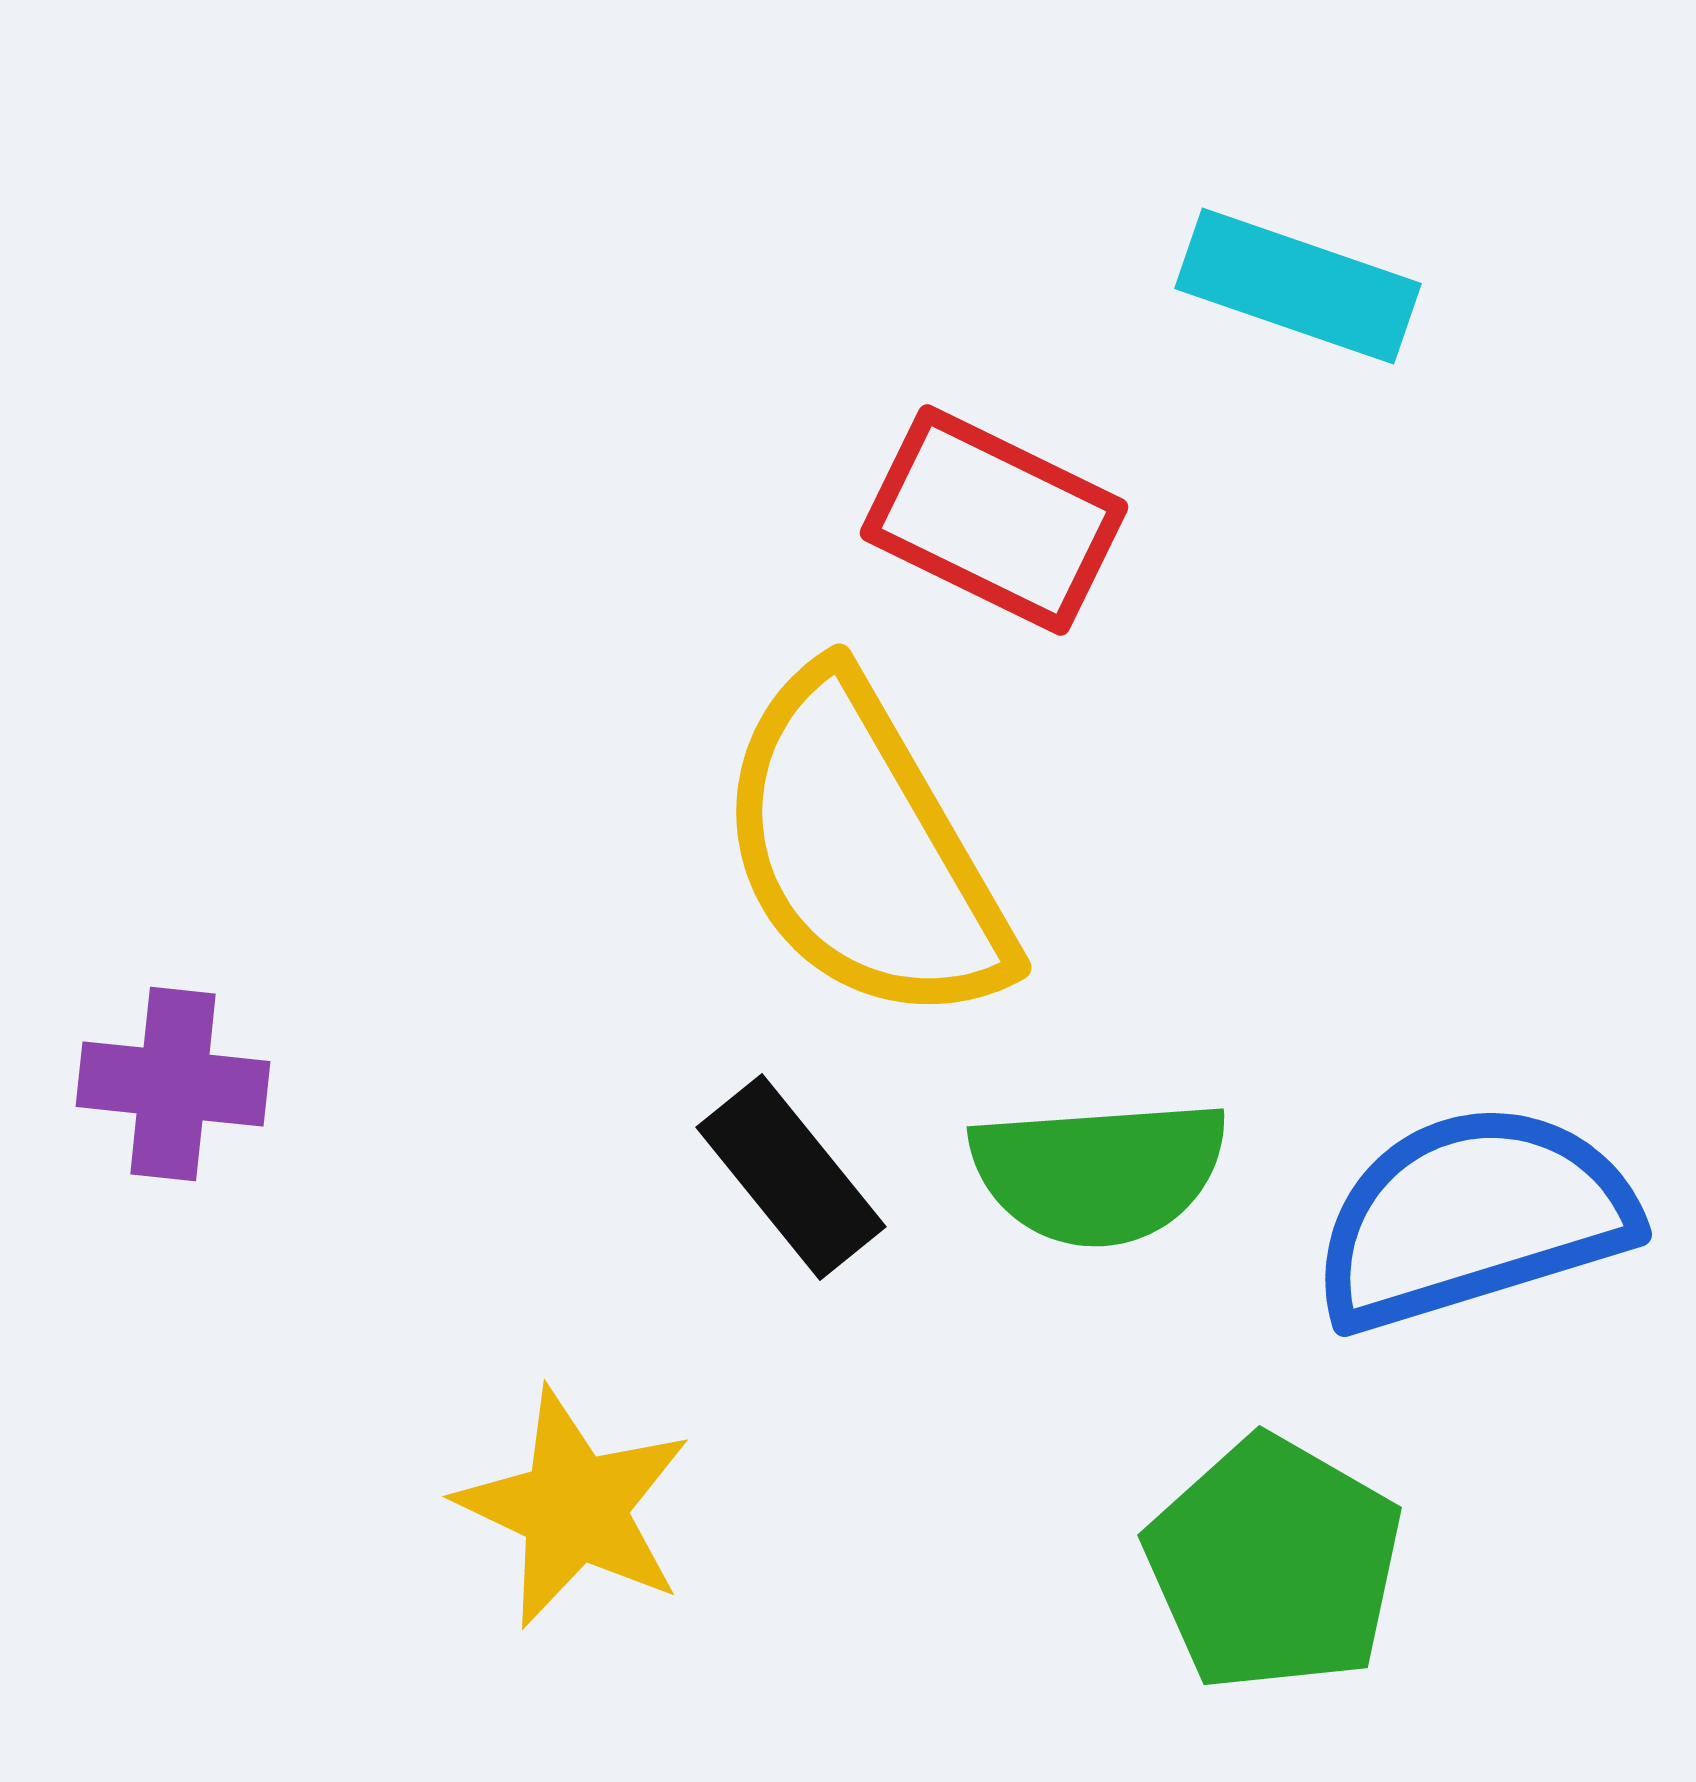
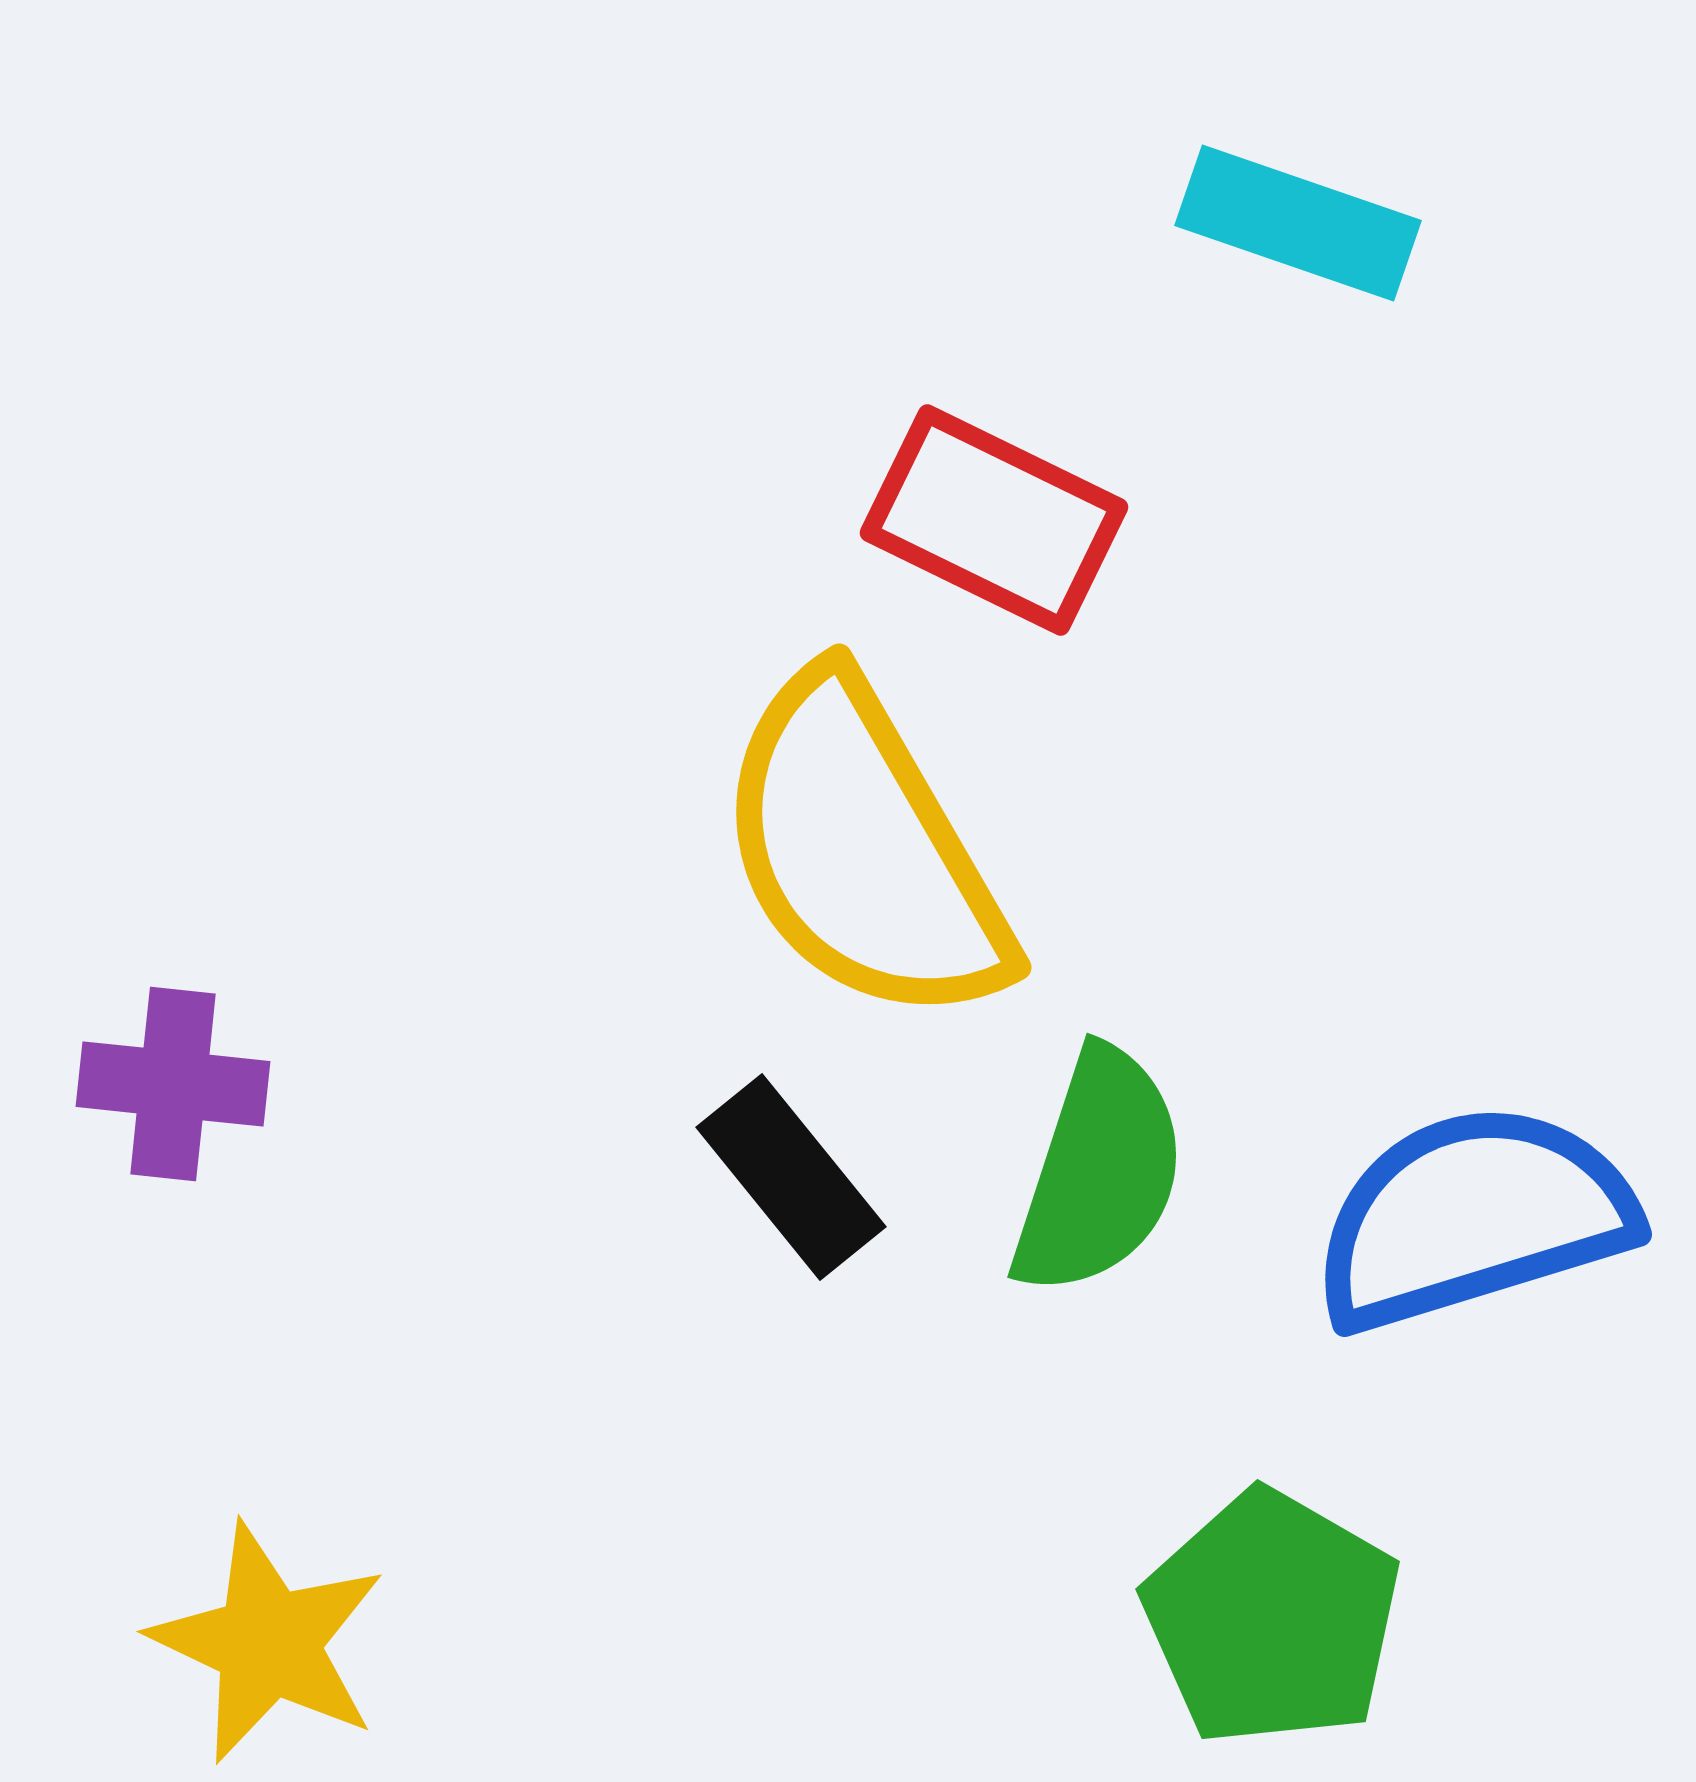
cyan rectangle: moved 63 px up
green semicircle: rotated 68 degrees counterclockwise
yellow star: moved 306 px left, 135 px down
green pentagon: moved 2 px left, 54 px down
